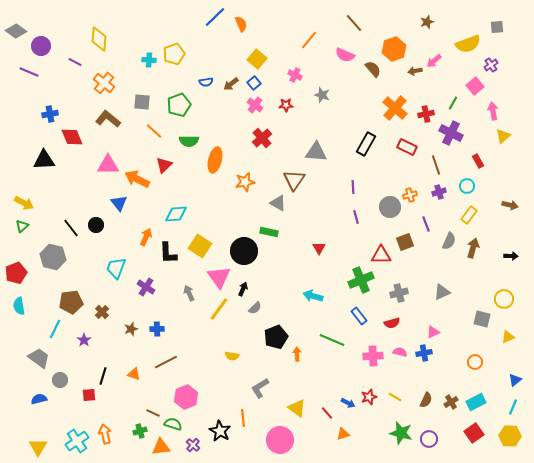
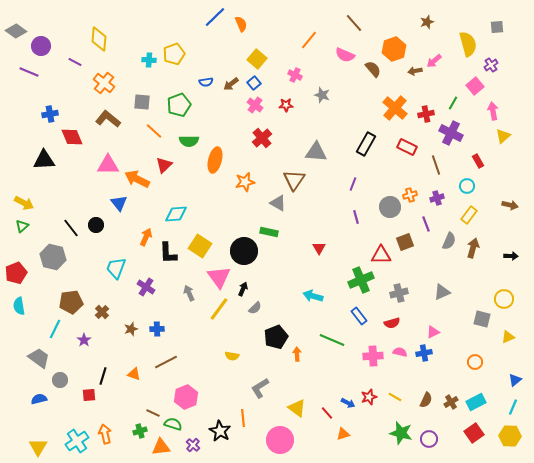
yellow semicircle at (468, 44): rotated 85 degrees counterclockwise
purple line at (353, 187): moved 3 px up; rotated 24 degrees clockwise
purple cross at (439, 192): moved 2 px left, 6 px down
